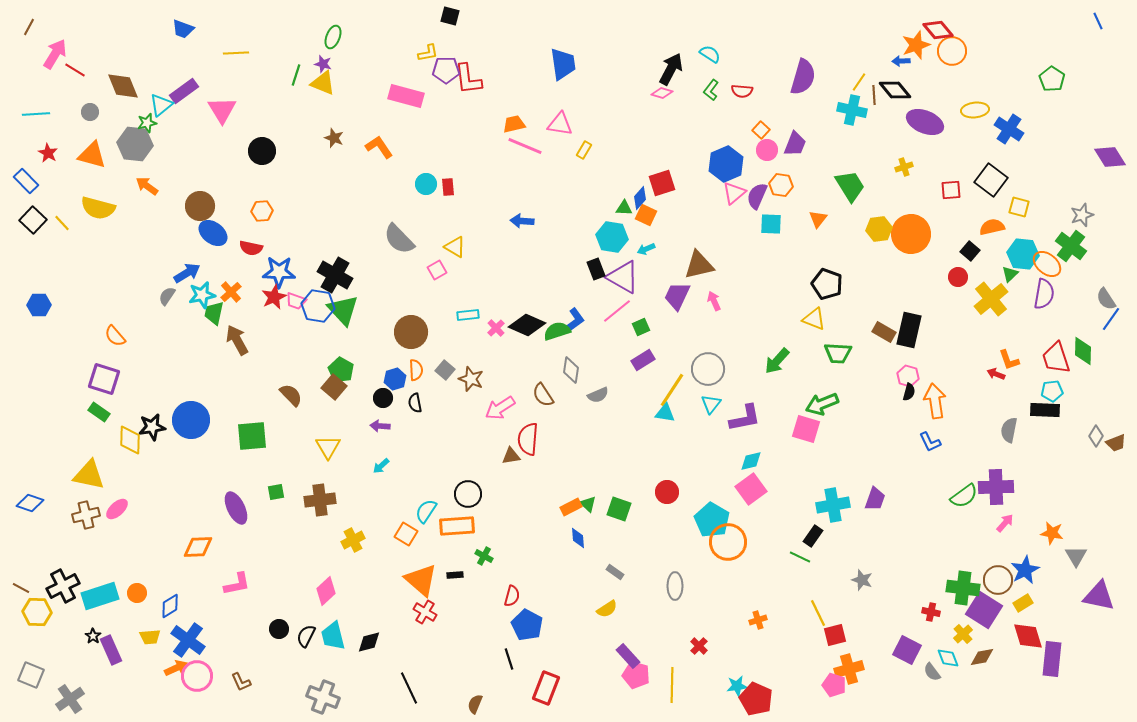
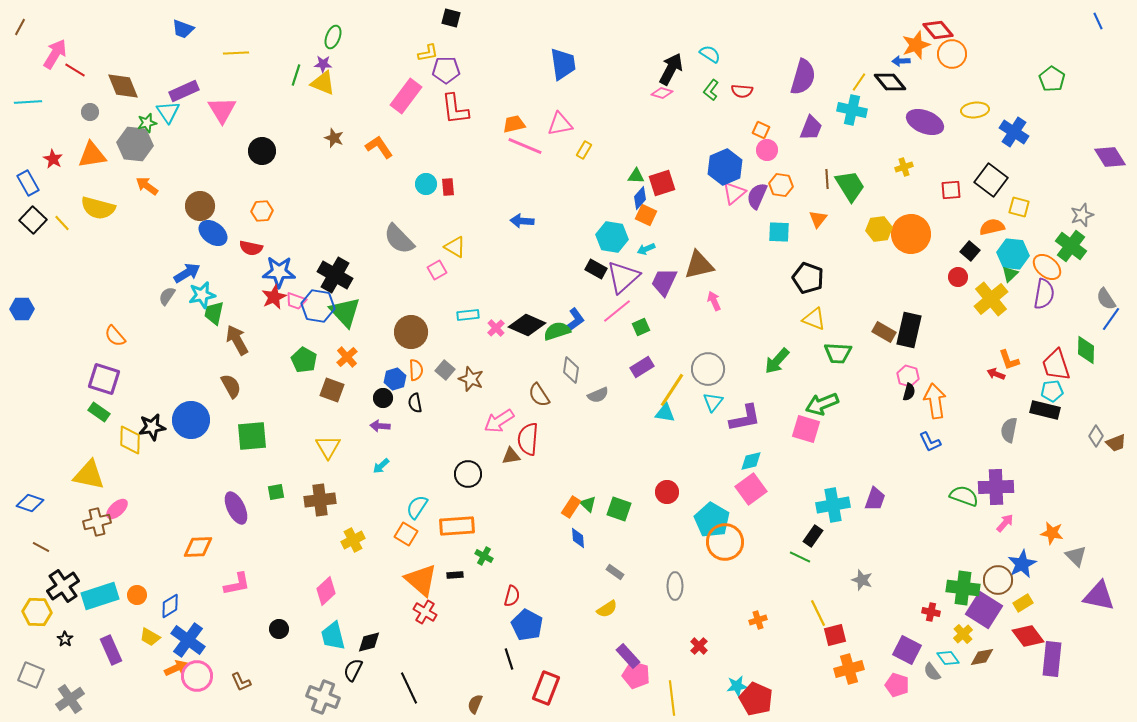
black square at (450, 16): moved 1 px right, 2 px down
brown line at (29, 27): moved 9 px left
orange circle at (952, 51): moved 3 px down
purple star at (323, 64): rotated 12 degrees counterclockwise
red L-shape at (468, 79): moved 13 px left, 30 px down
black diamond at (895, 90): moved 5 px left, 8 px up
purple rectangle at (184, 91): rotated 12 degrees clockwise
brown line at (874, 95): moved 47 px left, 84 px down
pink rectangle at (406, 96): rotated 68 degrees counterclockwise
cyan triangle at (161, 105): moved 7 px right, 7 px down; rotated 25 degrees counterclockwise
cyan line at (36, 114): moved 8 px left, 12 px up
pink triangle at (560, 124): rotated 20 degrees counterclockwise
blue cross at (1009, 129): moved 5 px right, 3 px down
orange square at (761, 130): rotated 18 degrees counterclockwise
purple trapezoid at (795, 144): moved 16 px right, 16 px up
red star at (48, 153): moved 5 px right, 6 px down
orange triangle at (92, 155): rotated 24 degrees counterclockwise
blue hexagon at (726, 164): moved 1 px left, 3 px down
blue rectangle at (26, 181): moved 2 px right, 2 px down; rotated 15 degrees clockwise
green triangle at (624, 208): moved 12 px right, 32 px up
cyan square at (771, 224): moved 8 px right, 8 px down
cyan hexagon at (1023, 254): moved 10 px left
orange ellipse at (1047, 264): moved 3 px down
black rectangle at (596, 269): rotated 40 degrees counterclockwise
purple triangle at (623, 277): rotated 48 degrees clockwise
black pentagon at (827, 284): moved 19 px left, 6 px up
orange cross at (231, 292): moved 116 px right, 65 px down
purple trapezoid at (677, 296): moved 13 px left, 14 px up
blue hexagon at (39, 305): moved 17 px left, 4 px down
green triangle at (343, 310): moved 2 px right, 2 px down
green diamond at (1083, 351): moved 3 px right, 1 px up
red trapezoid at (1056, 358): moved 7 px down
purple rectangle at (643, 360): moved 1 px left, 7 px down
green pentagon at (341, 370): moved 37 px left, 10 px up
brown square at (334, 387): moved 2 px left, 3 px down; rotated 20 degrees counterclockwise
brown semicircle at (291, 395): moved 60 px left, 9 px up; rotated 15 degrees clockwise
brown semicircle at (543, 395): moved 4 px left
cyan triangle at (711, 404): moved 2 px right, 2 px up
pink arrow at (500, 408): moved 1 px left, 13 px down
black rectangle at (1045, 410): rotated 12 degrees clockwise
black circle at (468, 494): moved 20 px up
green semicircle at (964, 496): rotated 124 degrees counterclockwise
orange rectangle at (571, 507): rotated 30 degrees counterclockwise
cyan semicircle at (426, 511): moved 9 px left, 4 px up
brown cross at (86, 515): moved 11 px right, 7 px down
orange circle at (728, 542): moved 3 px left
gray triangle at (1076, 556): rotated 15 degrees counterclockwise
blue star at (1025, 570): moved 3 px left, 6 px up
black cross at (63, 586): rotated 8 degrees counterclockwise
brown line at (21, 588): moved 20 px right, 41 px up
orange circle at (137, 593): moved 2 px down
black star at (93, 636): moved 28 px left, 3 px down
black semicircle at (306, 636): moved 47 px right, 34 px down
red diamond at (1028, 636): rotated 20 degrees counterclockwise
yellow trapezoid at (150, 637): rotated 35 degrees clockwise
cyan diamond at (948, 658): rotated 15 degrees counterclockwise
yellow line at (672, 685): moved 13 px down; rotated 8 degrees counterclockwise
pink pentagon at (834, 685): moved 63 px right
